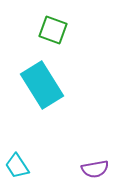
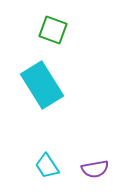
cyan trapezoid: moved 30 px right
